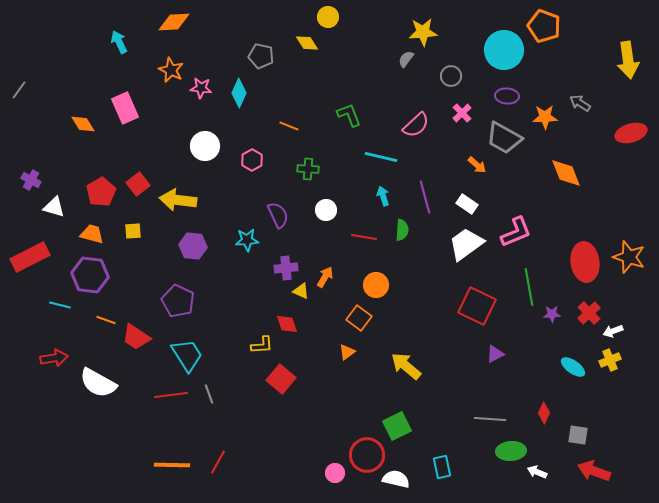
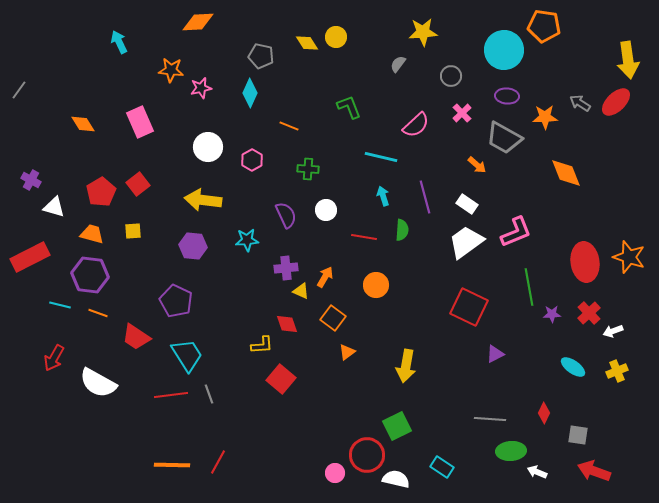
yellow circle at (328, 17): moved 8 px right, 20 px down
orange diamond at (174, 22): moved 24 px right
orange pentagon at (544, 26): rotated 12 degrees counterclockwise
gray semicircle at (406, 59): moved 8 px left, 5 px down
orange star at (171, 70): rotated 20 degrees counterclockwise
pink star at (201, 88): rotated 20 degrees counterclockwise
cyan diamond at (239, 93): moved 11 px right
pink rectangle at (125, 108): moved 15 px right, 14 px down
green L-shape at (349, 115): moved 8 px up
red ellipse at (631, 133): moved 15 px left, 31 px up; rotated 28 degrees counterclockwise
white circle at (205, 146): moved 3 px right, 1 px down
yellow arrow at (178, 200): moved 25 px right
purple semicircle at (278, 215): moved 8 px right
white trapezoid at (466, 244): moved 2 px up
purple pentagon at (178, 301): moved 2 px left
red square at (477, 306): moved 8 px left, 1 px down
orange square at (359, 318): moved 26 px left
orange line at (106, 320): moved 8 px left, 7 px up
red arrow at (54, 358): rotated 128 degrees clockwise
yellow cross at (610, 360): moved 7 px right, 11 px down
yellow arrow at (406, 366): rotated 120 degrees counterclockwise
cyan rectangle at (442, 467): rotated 45 degrees counterclockwise
